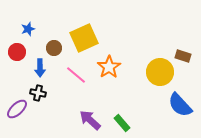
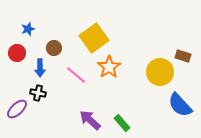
yellow square: moved 10 px right; rotated 12 degrees counterclockwise
red circle: moved 1 px down
